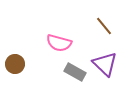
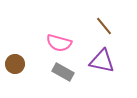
purple triangle: moved 3 px left, 3 px up; rotated 32 degrees counterclockwise
gray rectangle: moved 12 px left
